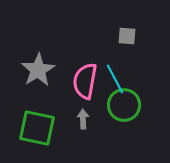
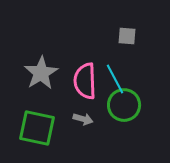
gray star: moved 3 px right, 3 px down
pink semicircle: rotated 12 degrees counterclockwise
gray arrow: rotated 108 degrees clockwise
